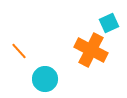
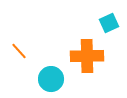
orange cross: moved 4 px left, 6 px down; rotated 28 degrees counterclockwise
cyan circle: moved 6 px right
